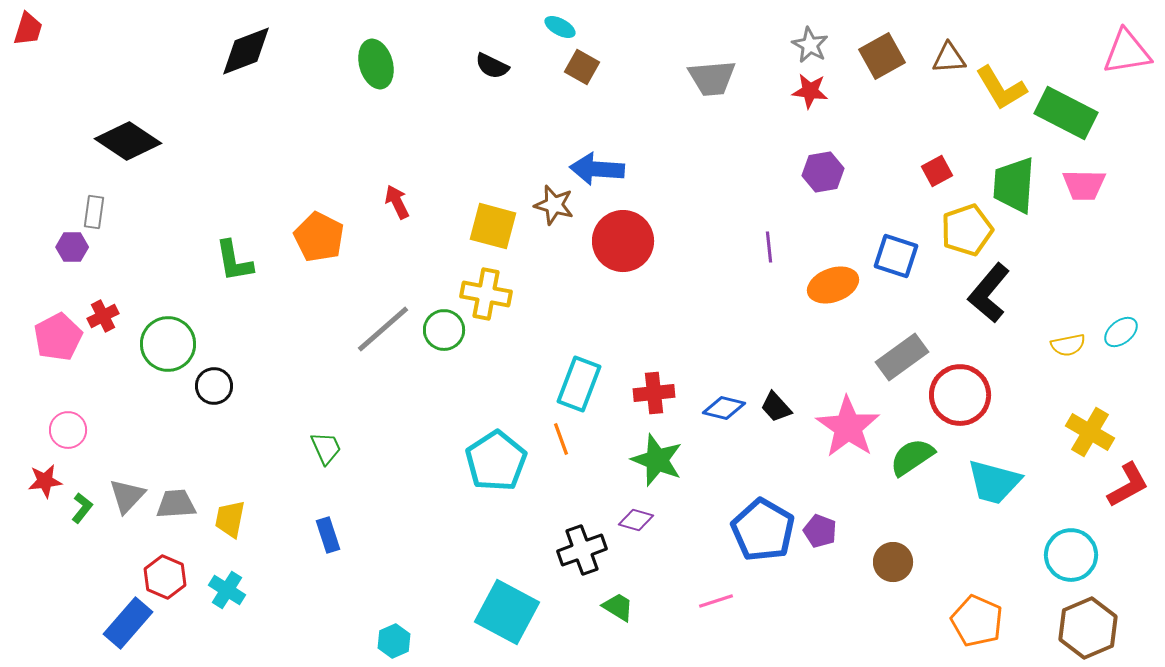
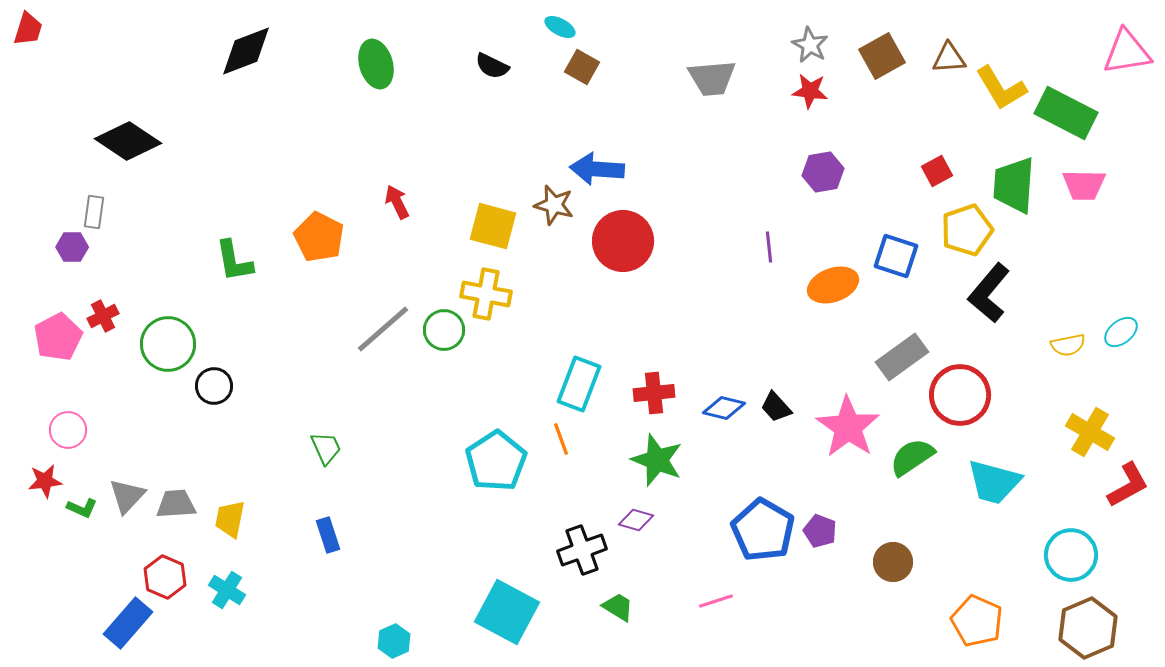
green L-shape at (82, 508): rotated 76 degrees clockwise
